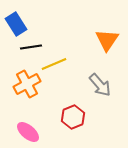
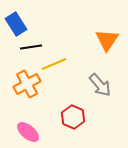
red hexagon: rotated 15 degrees counterclockwise
